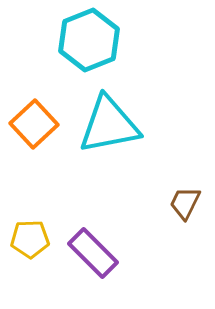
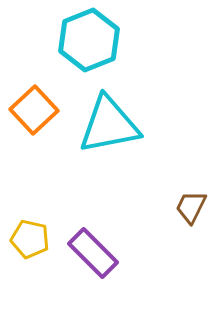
orange square: moved 14 px up
brown trapezoid: moved 6 px right, 4 px down
yellow pentagon: rotated 15 degrees clockwise
